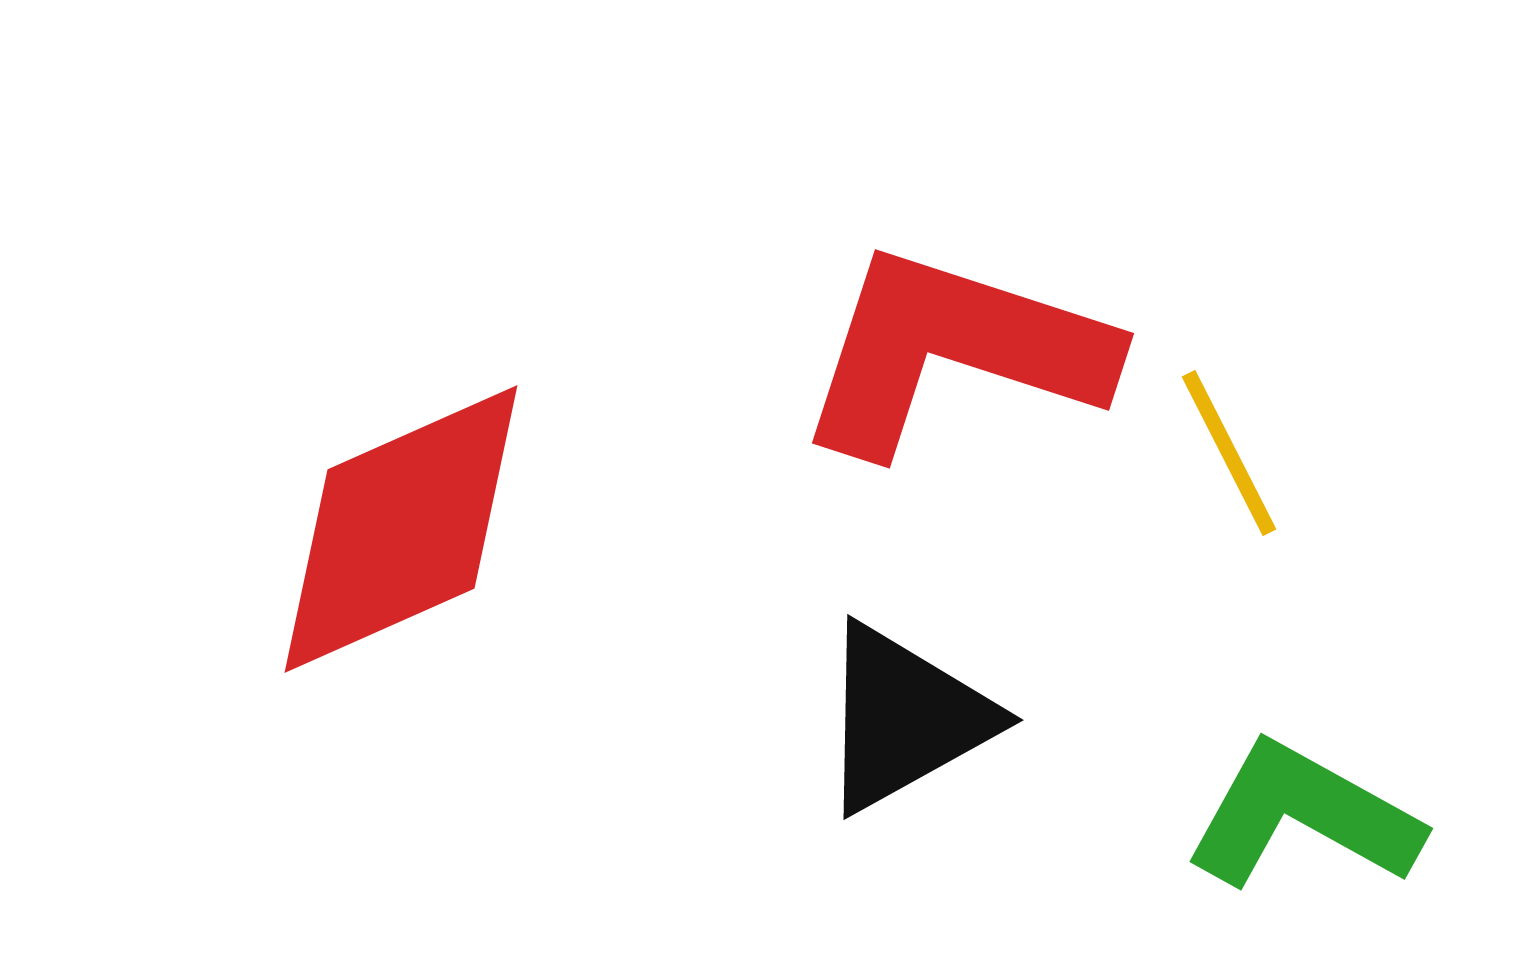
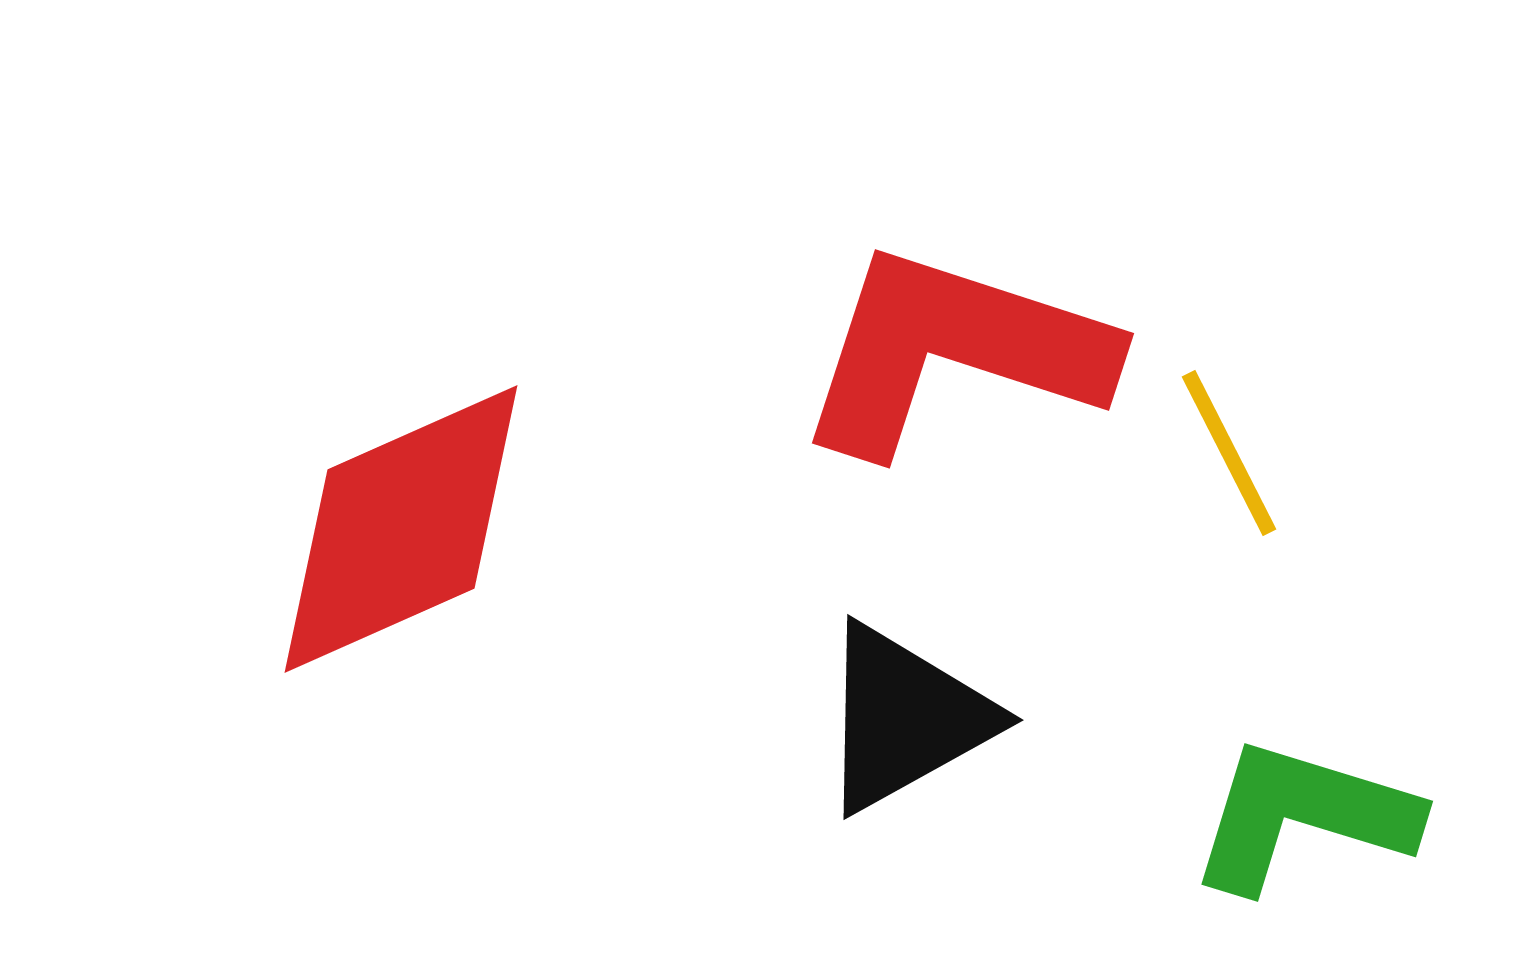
green L-shape: rotated 12 degrees counterclockwise
